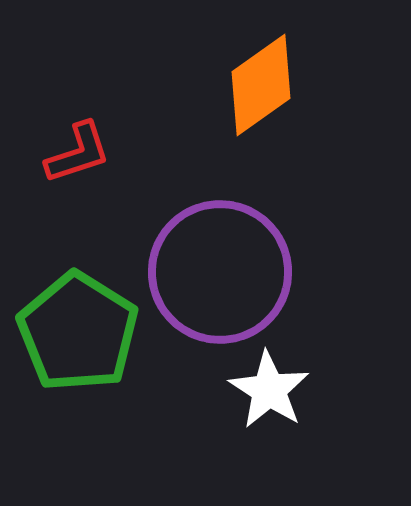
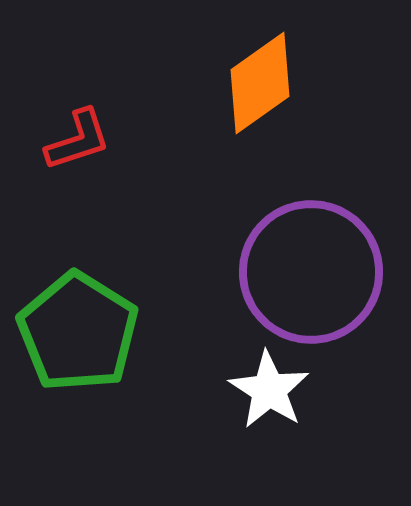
orange diamond: moved 1 px left, 2 px up
red L-shape: moved 13 px up
purple circle: moved 91 px right
